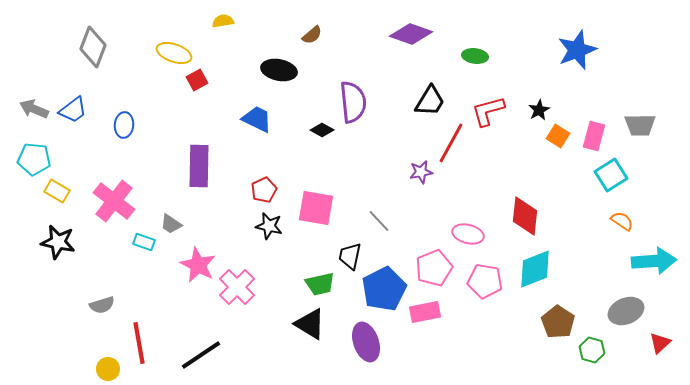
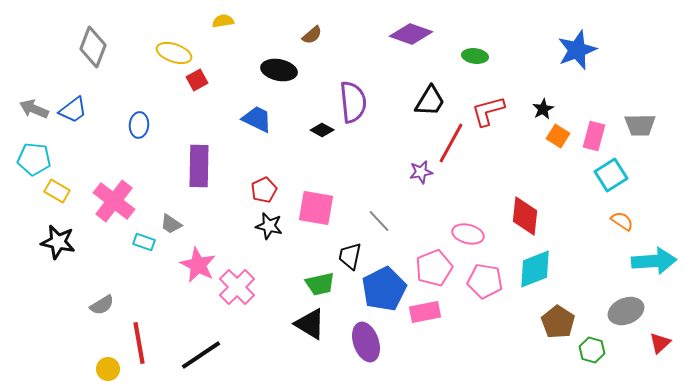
black star at (539, 110): moved 4 px right, 1 px up
blue ellipse at (124, 125): moved 15 px right
gray semicircle at (102, 305): rotated 15 degrees counterclockwise
